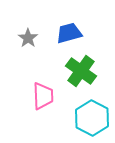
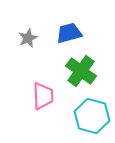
gray star: rotated 12 degrees clockwise
cyan hexagon: moved 2 px up; rotated 12 degrees counterclockwise
